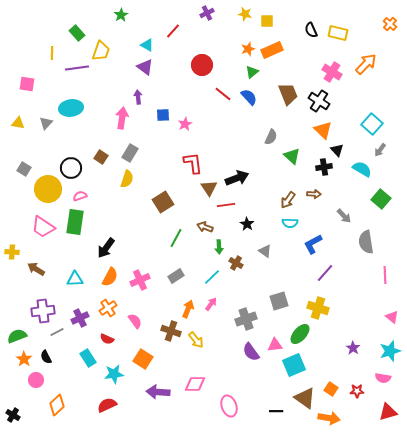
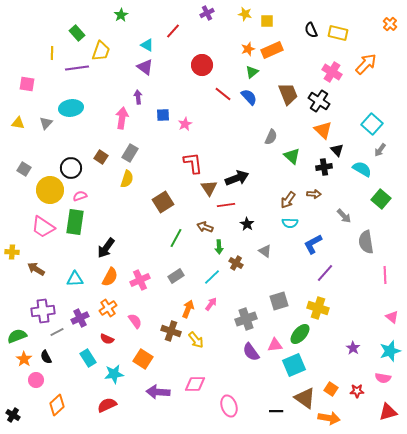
yellow circle at (48, 189): moved 2 px right, 1 px down
